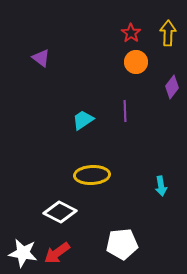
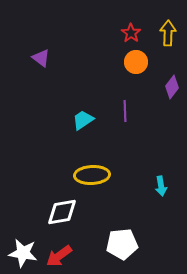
white diamond: moved 2 px right; rotated 36 degrees counterclockwise
red arrow: moved 2 px right, 3 px down
